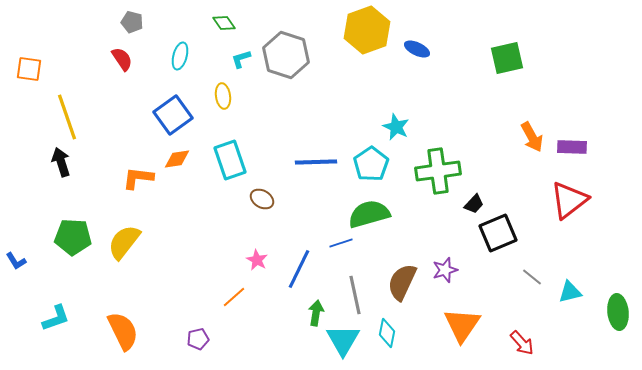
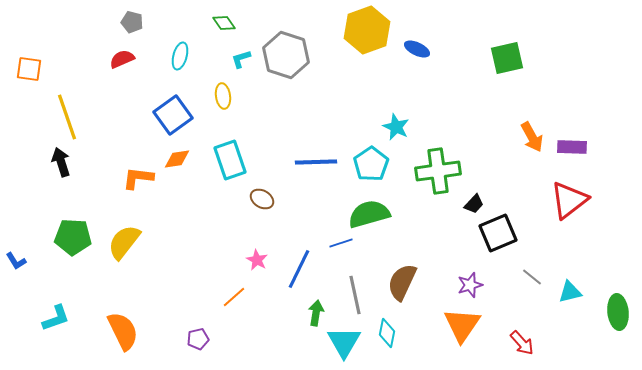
red semicircle at (122, 59): rotated 80 degrees counterclockwise
purple star at (445, 270): moved 25 px right, 15 px down
cyan triangle at (343, 340): moved 1 px right, 2 px down
